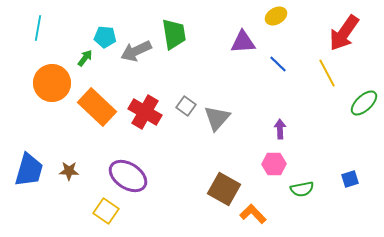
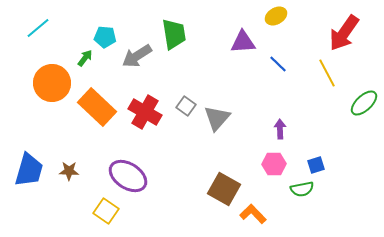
cyan line: rotated 40 degrees clockwise
gray arrow: moved 1 px right, 5 px down; rotated 8 degrees counterclockwise
blue square: moved 34 px left, 14 px up
